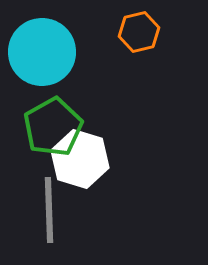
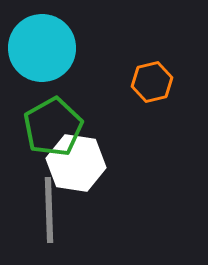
orange hexagon: moved 13 px right, 50 px down
cyan circle: moved 4 px up
white hexagon: moved 4 px left, 4 px down; rotated 8 degrees counterclockwise
